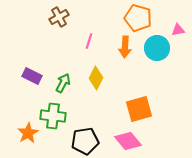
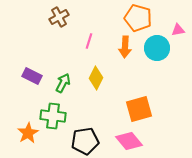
pink diamond: moved 1 px right
